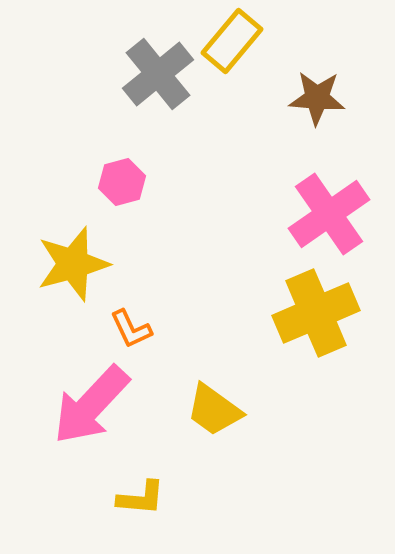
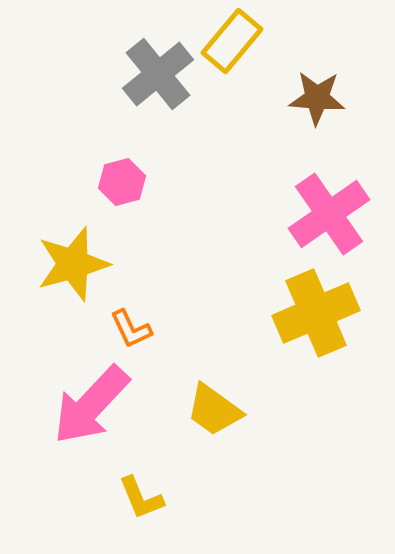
yellow L-shape: rotated 63 degrees clockwise
